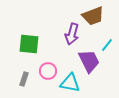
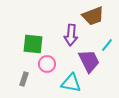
purple arrow: moved 1 px left, 1 px down; rotated 10 degrees counterclockwise
green square: moved 4 px right
pink circle: moved 1 px left, 7 px up
cyan triangle: moved 1 px right
